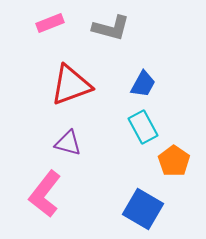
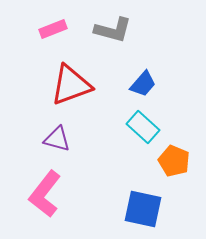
pink rectangle: moved 3 px right, 6 px down
gray L-shape: moved 2 px right, 2 px down
blue trapezoid: rotated 12 degrees clockwise
cyan rectangle: rotated 20 degrees counterclockwise
purple triangle: moved 11 px left, 4 px up
orange pentagon: rotated 12 degrees counterclockwise
blue square: rotated 18 degrees counterclockwise
